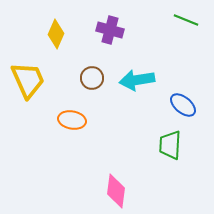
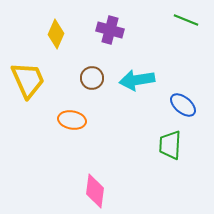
pink diamond: moved 21 px left
